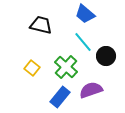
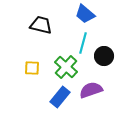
cyan line: moved 1 px down; rotated 55 degrees clockwise
black circle: moved 2 px left
yellow square: rotated 35 degrees counterclockwise
